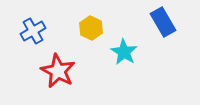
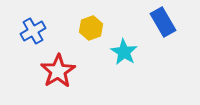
yellow hexagon: rotated 15 degrees clockwise
red star: rotated 12 degrees clockwise
